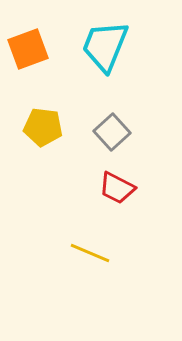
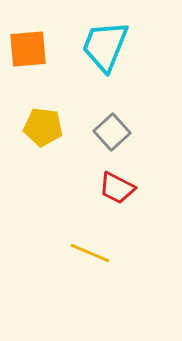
orange square: rotated 15 degrees clockwise
